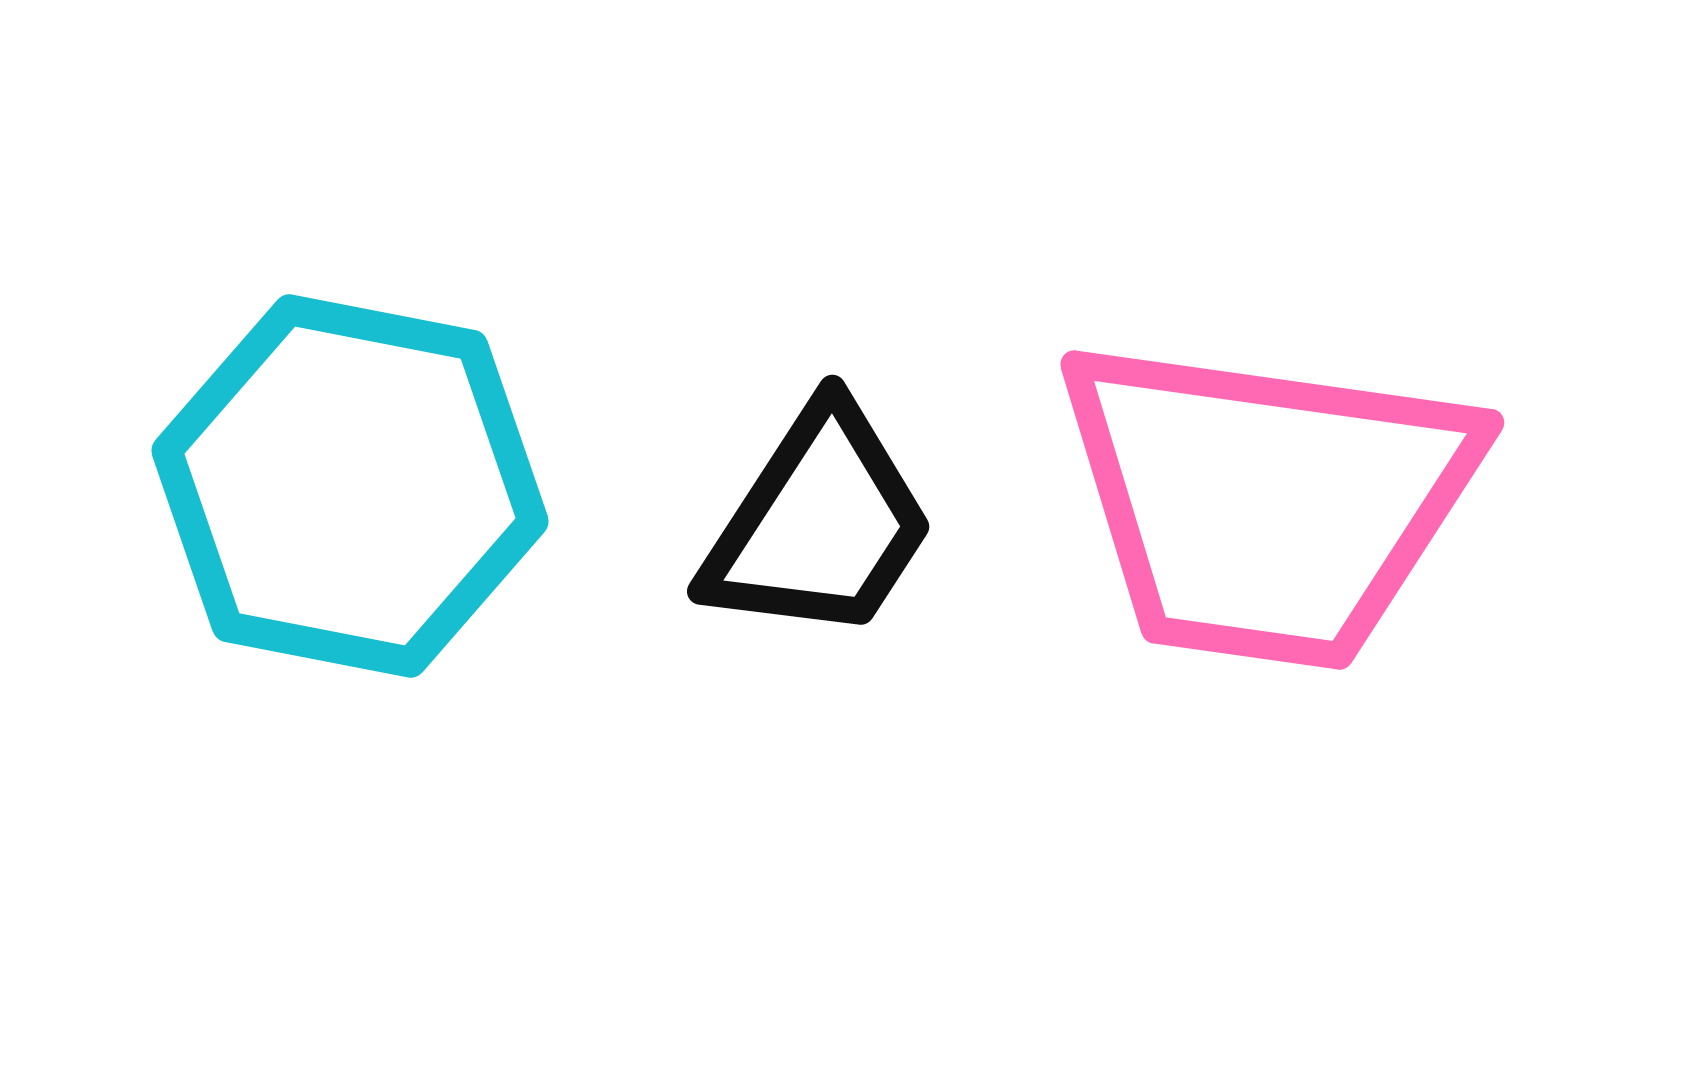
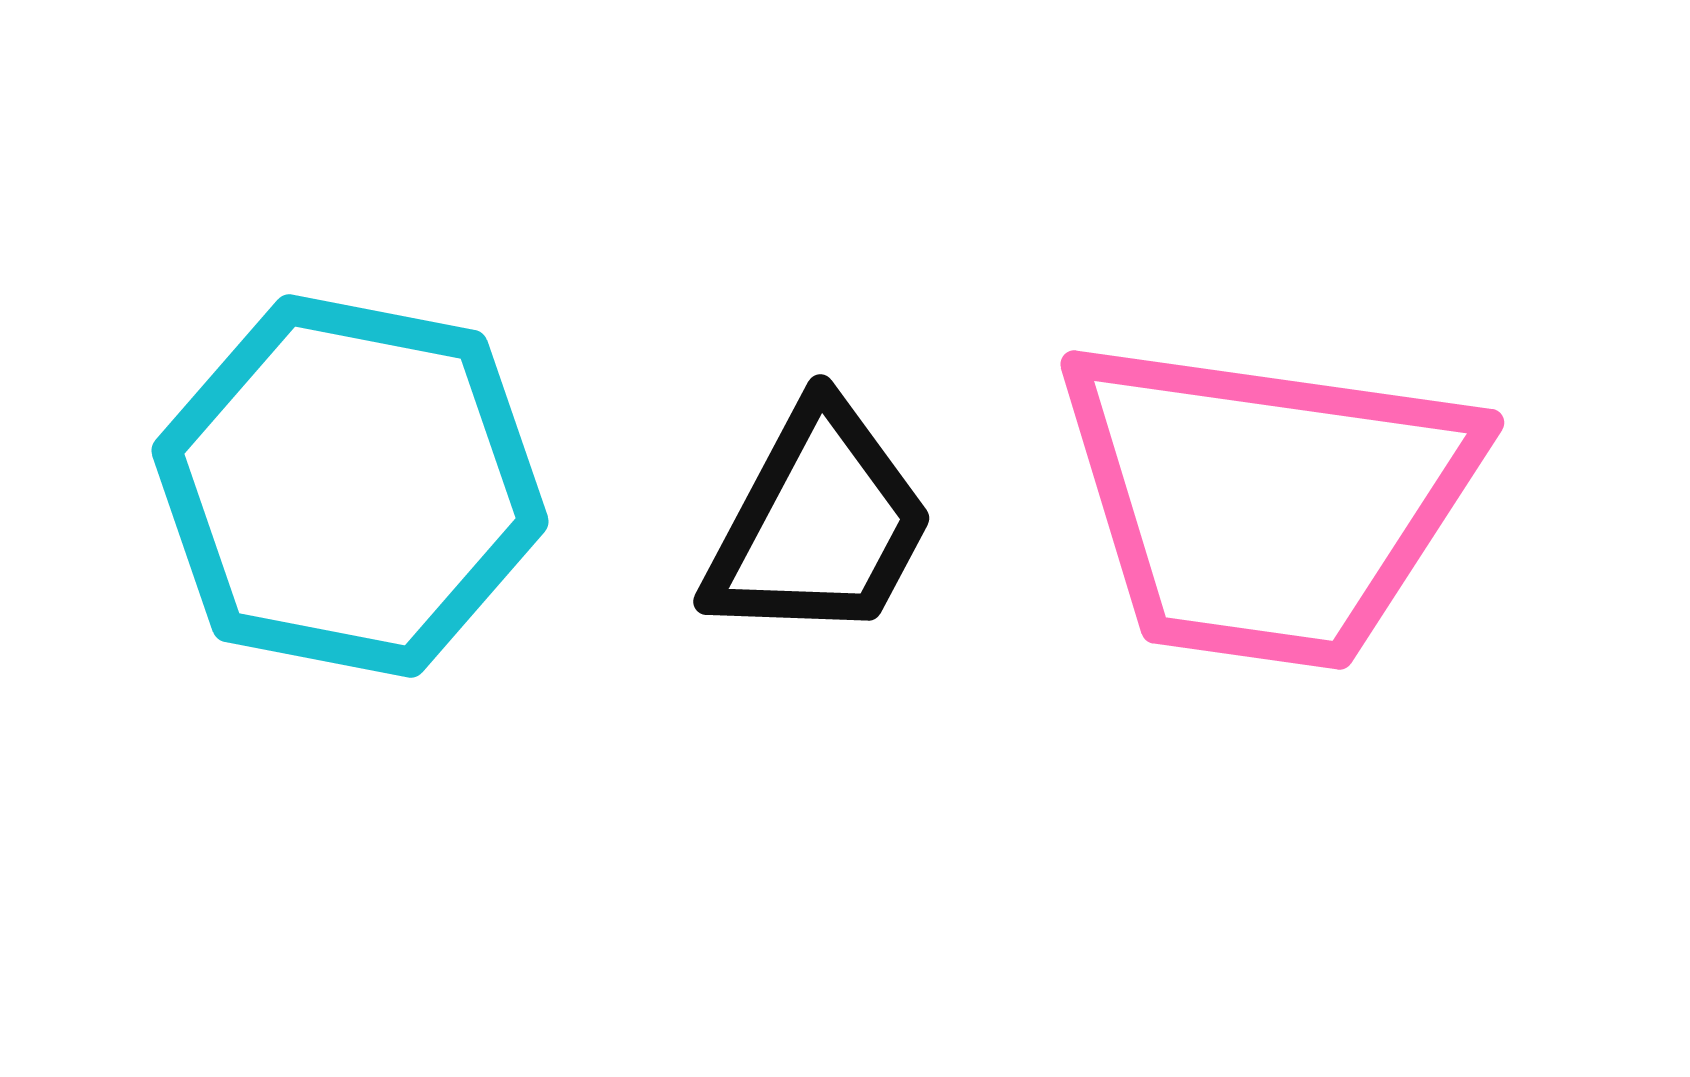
black trapezoid: rotated 5 degrees counterclockwise
